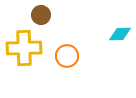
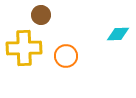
cyan diamond: moved 2 px left
orange circle: moved 1 px left
